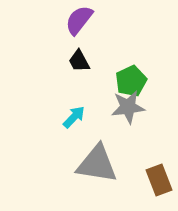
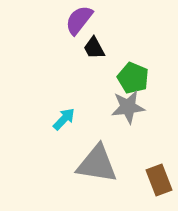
black trapezoid: moved 15 px right, 13 px up
green pentagon: moved 2 px right, 3 px up; rotated 24 degrees counterclockwise
cyan arrow: moved 10 px left, 2 px down
